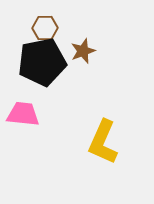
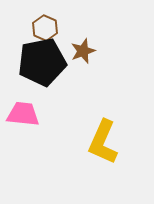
brown hexagon: rotated 25 degrees clockwise
